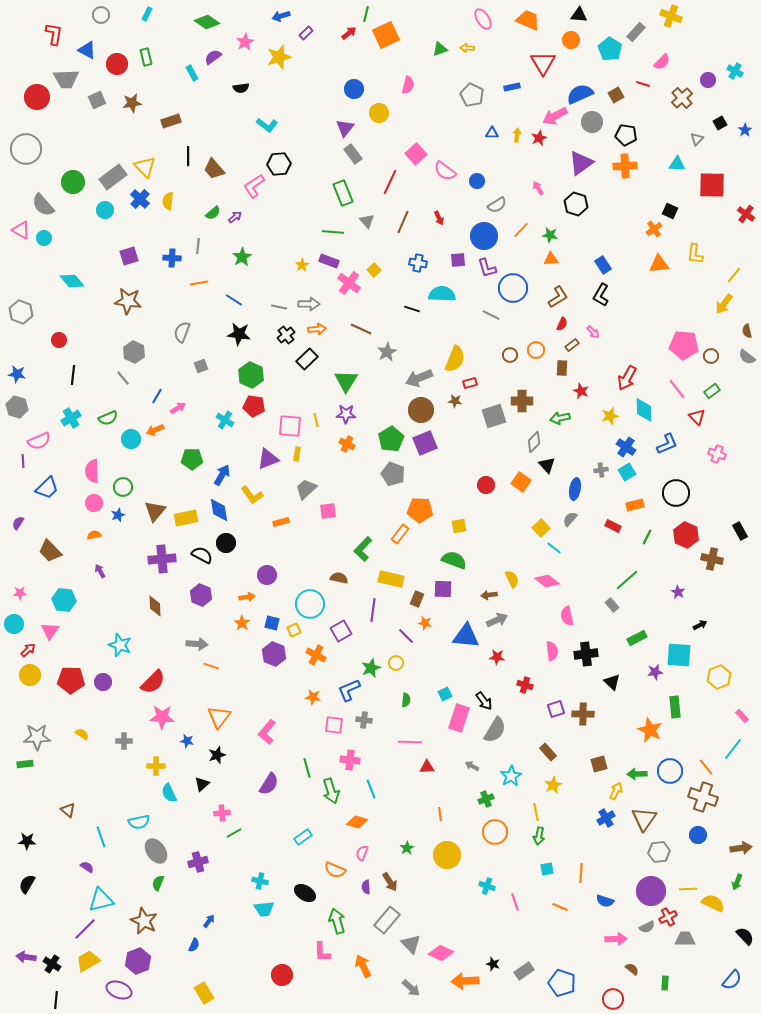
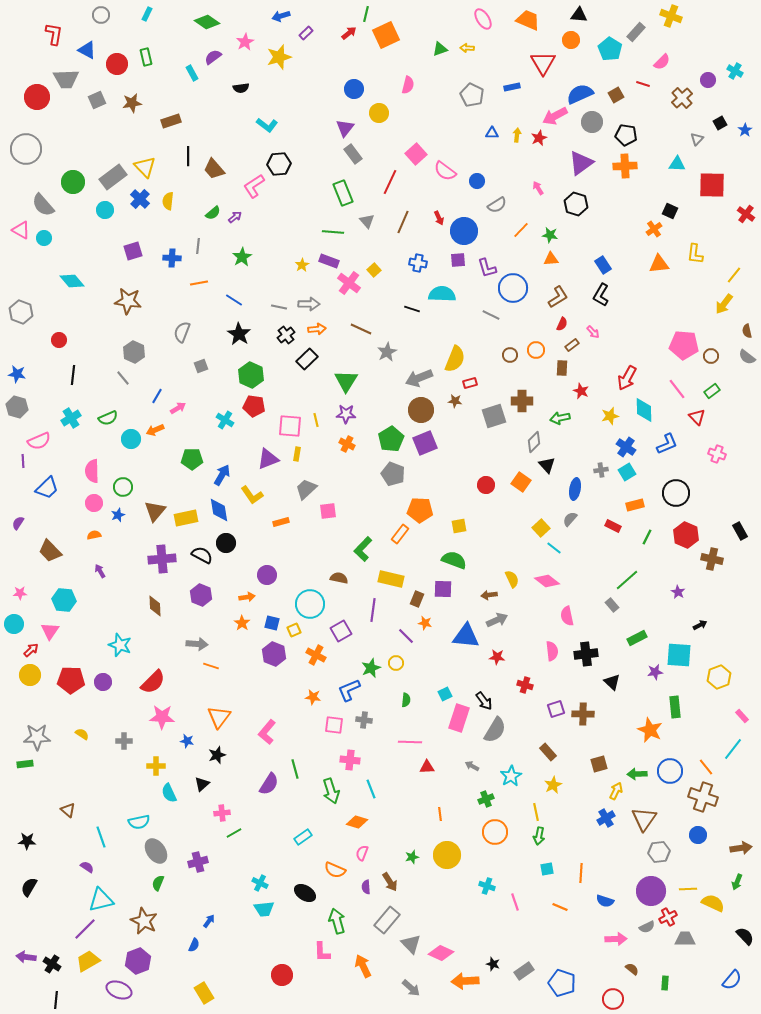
blue circle at (484, 236): moved 20 px left, 5 px up
purple square at (129, 256): moved 4 px right, 5 px up
black star at (239, 334): rotated 25 degrees clockwise
red arrow at (28, 650): moved 3 px right
green line at (307, 768): moved 12 px left, 1 px down
green star at (407, 848): moved 5 px right, 9 px down; rotated 16 degrees clockwise
cyan cross at (260, 881): moved 2 px down; rotated 14 degrees clockwise
black semicircle at (27, 884): moved 2 px right, 3 px down
